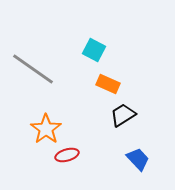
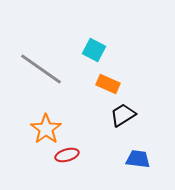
gray line: moved 8 px right
blue trapezoid: rotated 40 degrees counterclockwise
